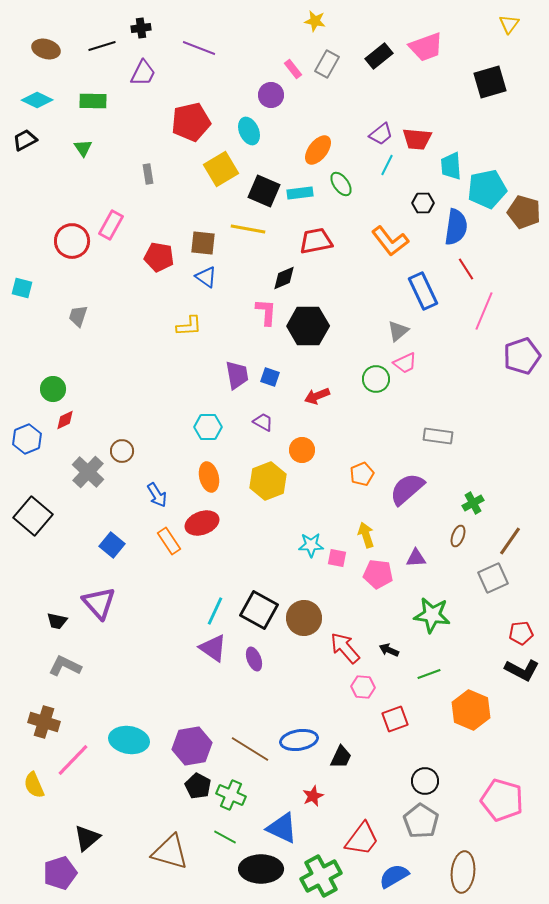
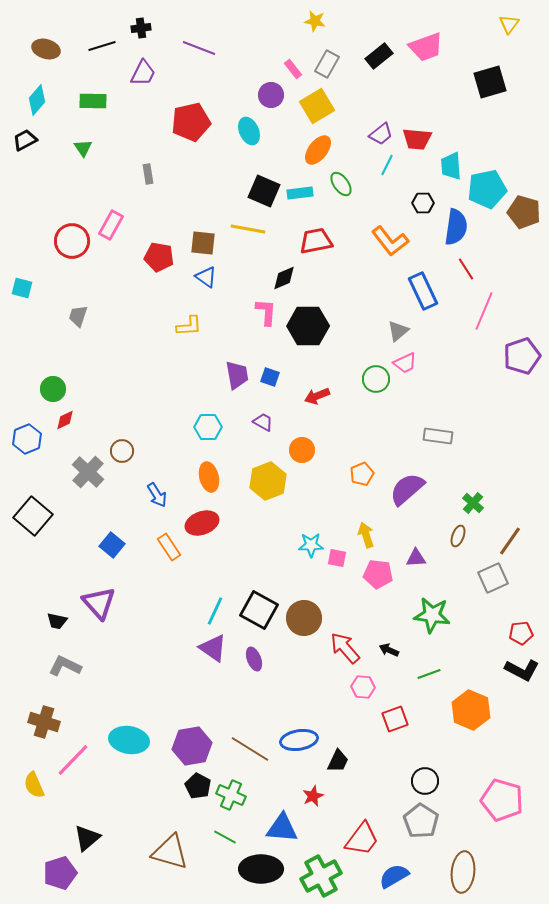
cyan diamond at (37, 100): rotated 76 degrees counterclockwise
yellow square at (221, 169): moved 96 px right, 63 px up
green cross at (473, 503): rotated 20 degrees counterclockwise
orange rectangle at (169, 541): moved 6 px down
black trapezoid at (341, 757): moved 3 px left, 4 px down
blue triangle at (282, 828): rotated 20 degrees counterclockwise
